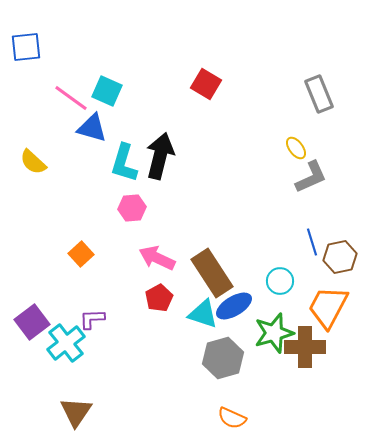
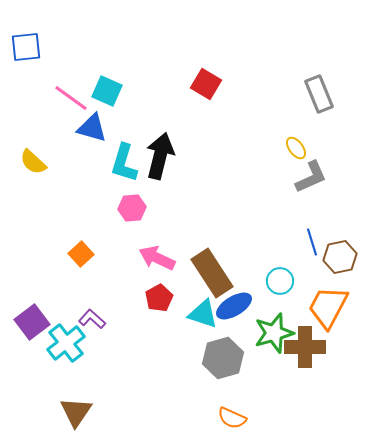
purple L-shape: rotated 44 degrees clockwise
